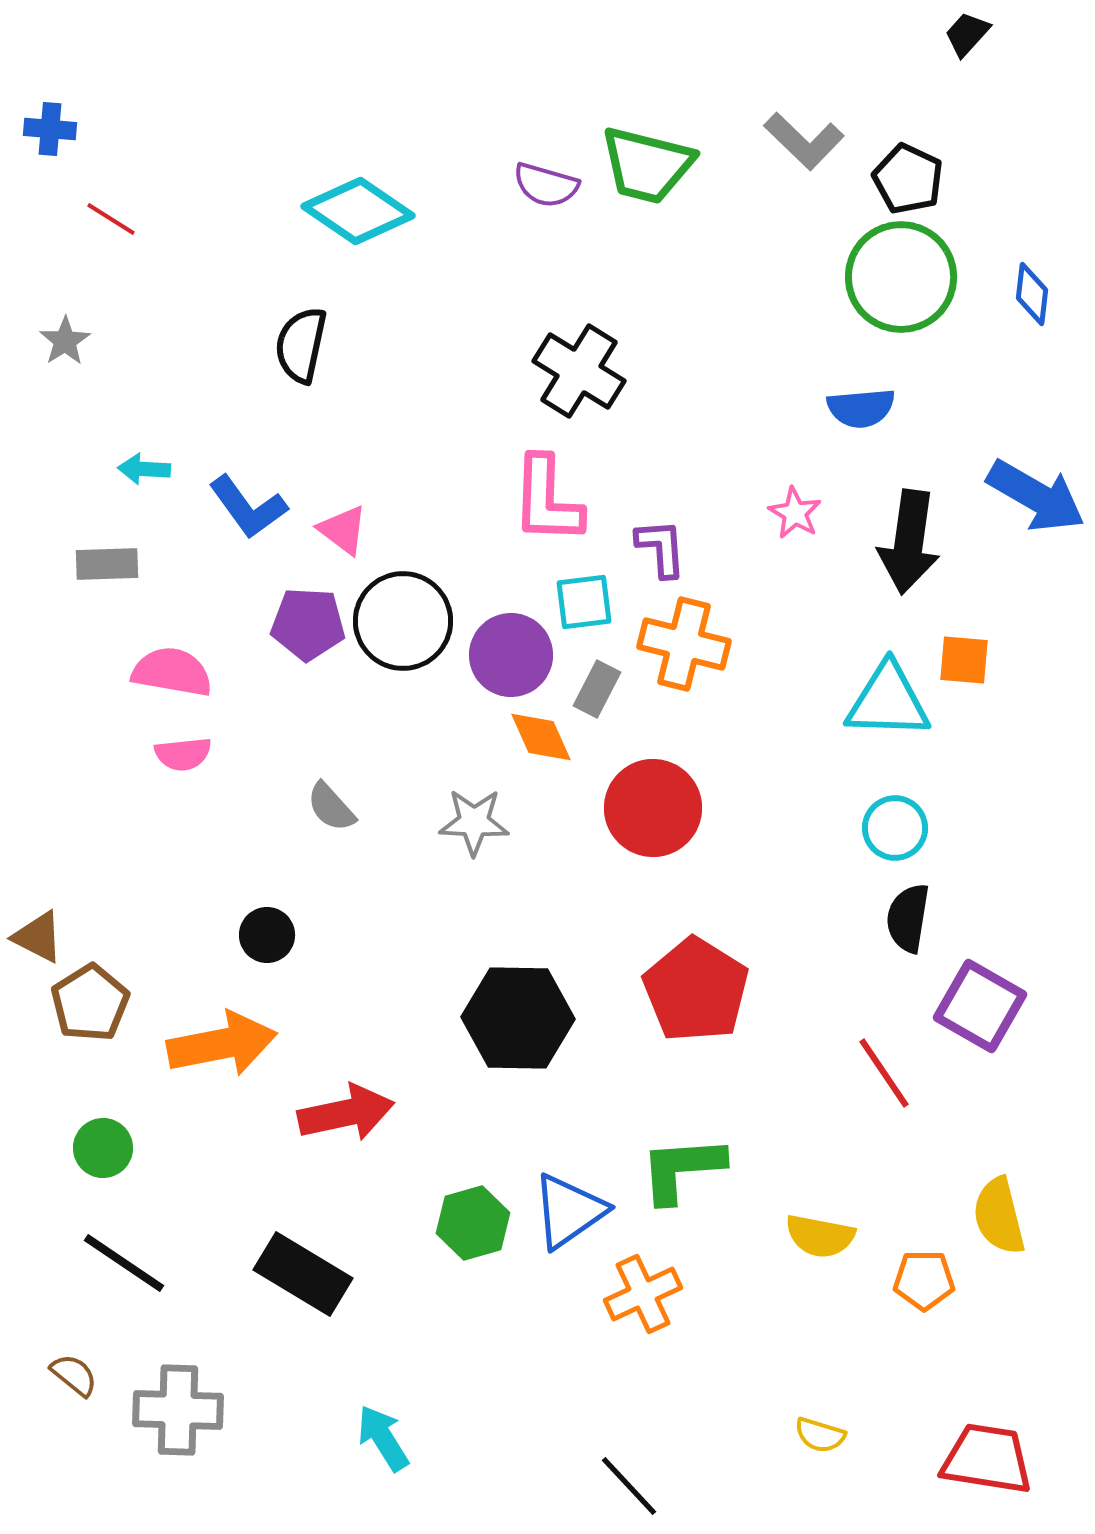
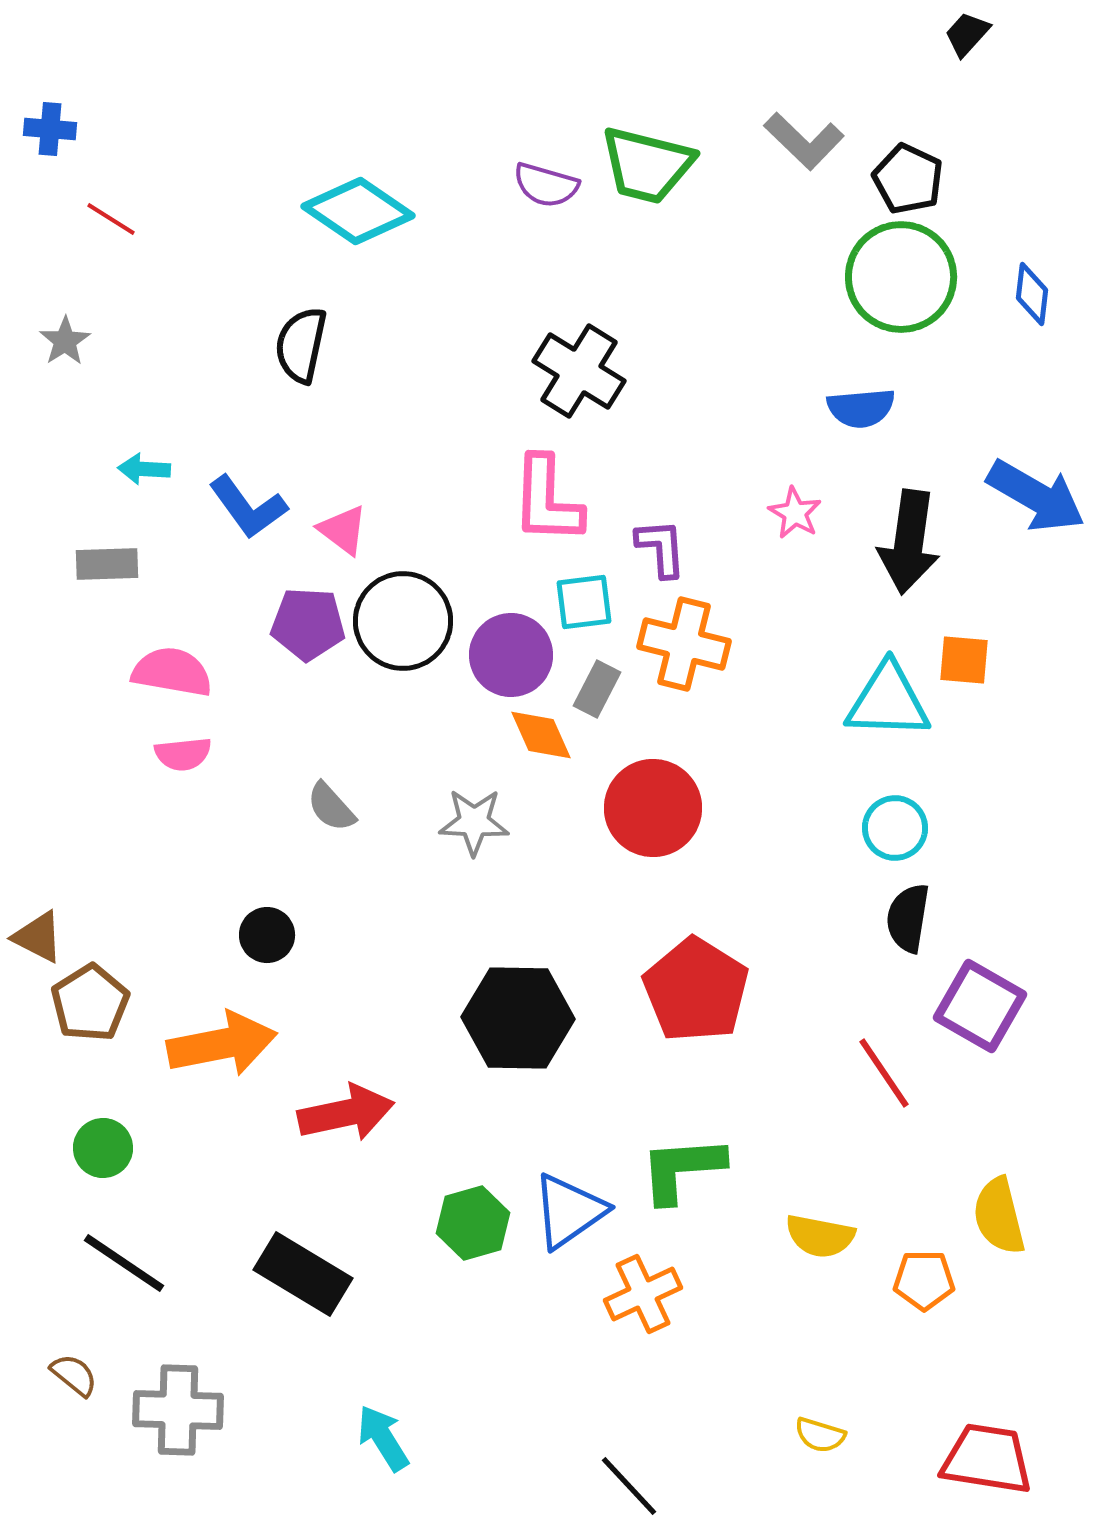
orange diamond at (541, 737): moved 2 px up
